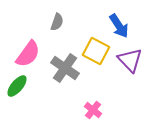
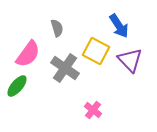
gray semicircle: moved 6 px down; rotated 36 degrees counterclockwise
